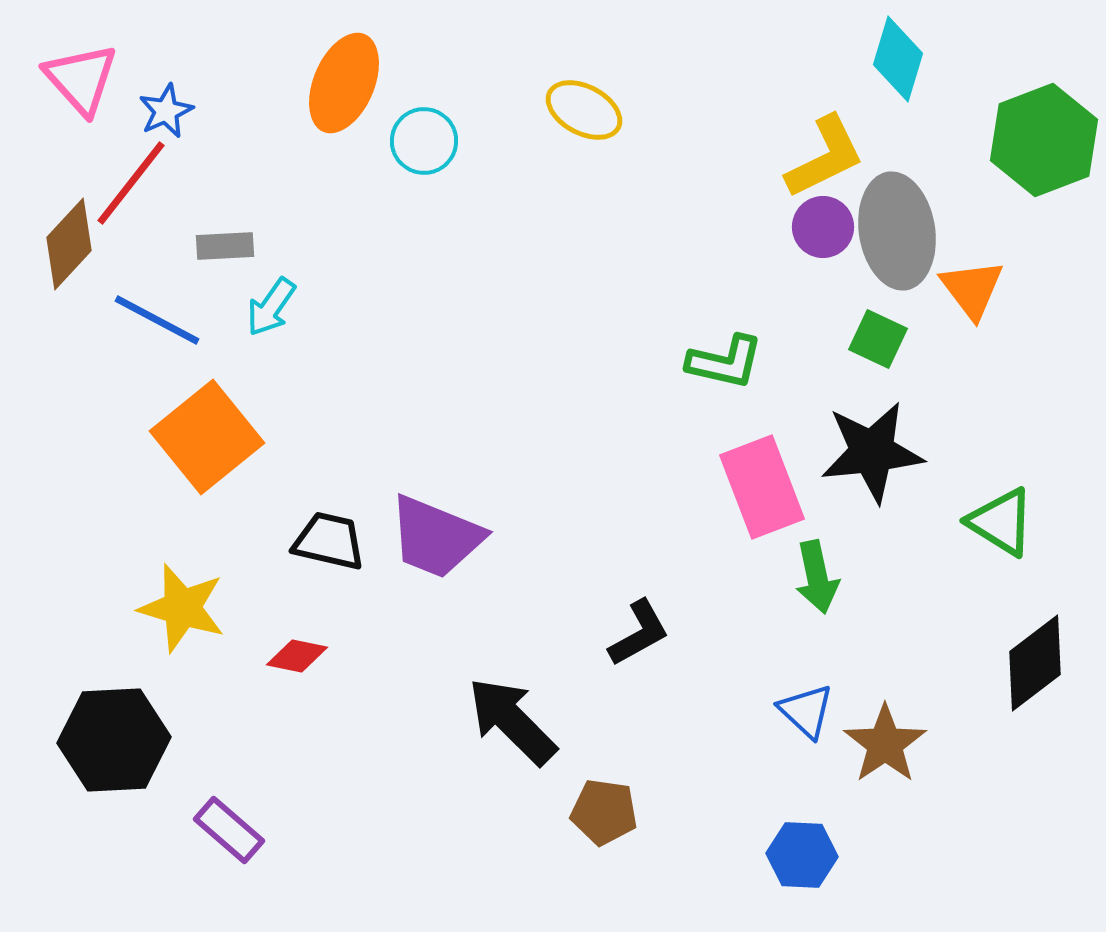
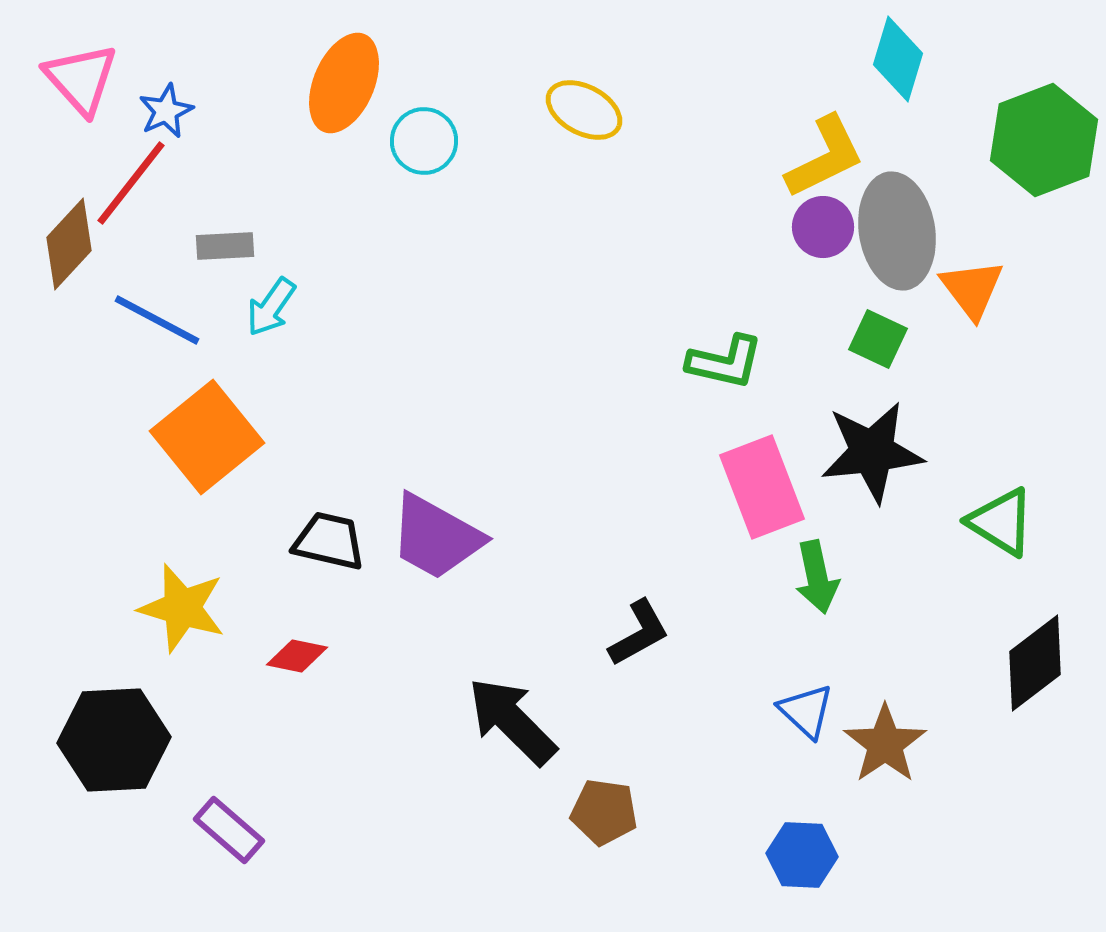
purple trapezoid: rotated 7 degrees clockwise
